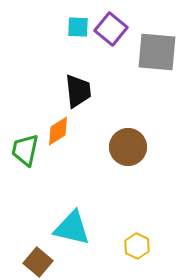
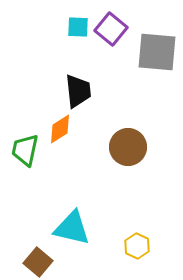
orange diamond: moved 2 px right, 2 px up
